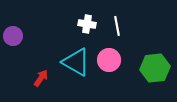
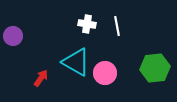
pink circle: moved 4 px left, 13 px down
